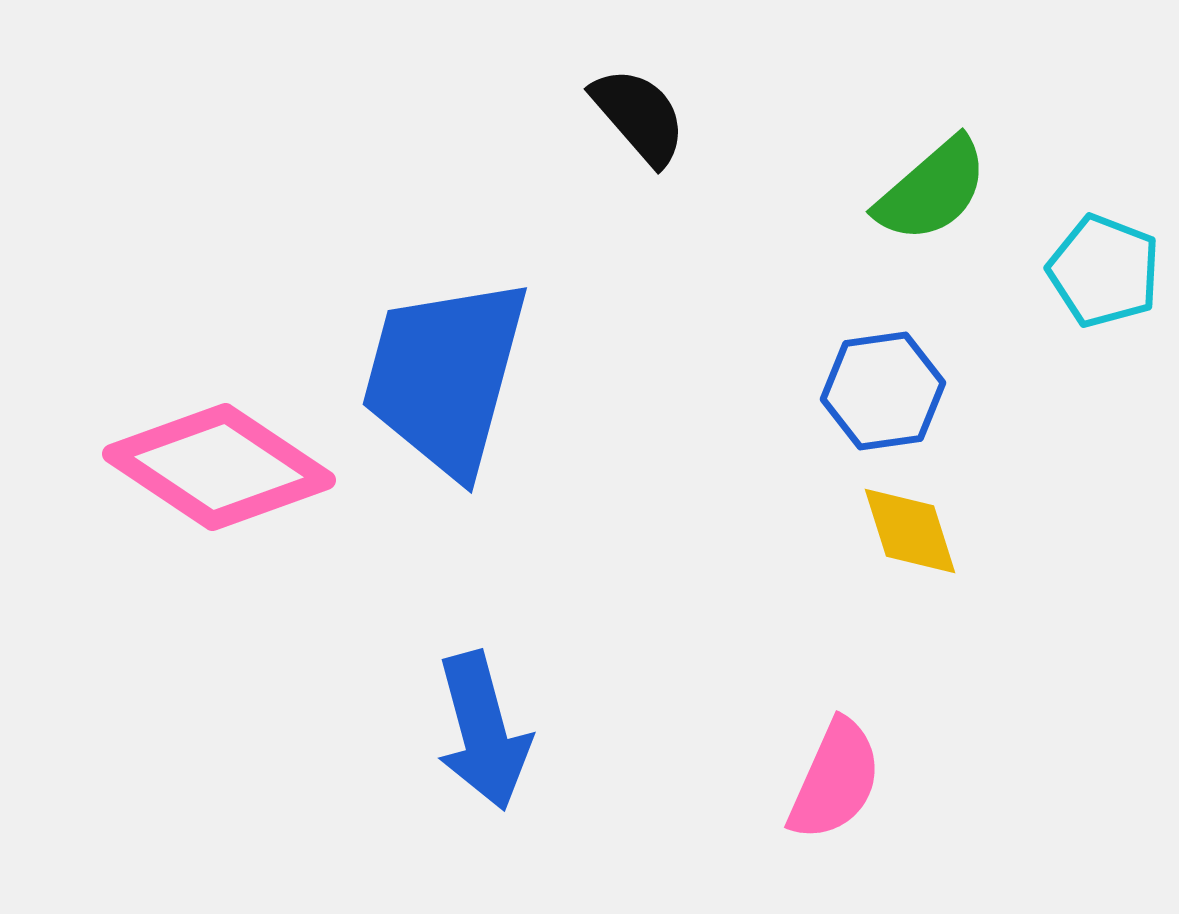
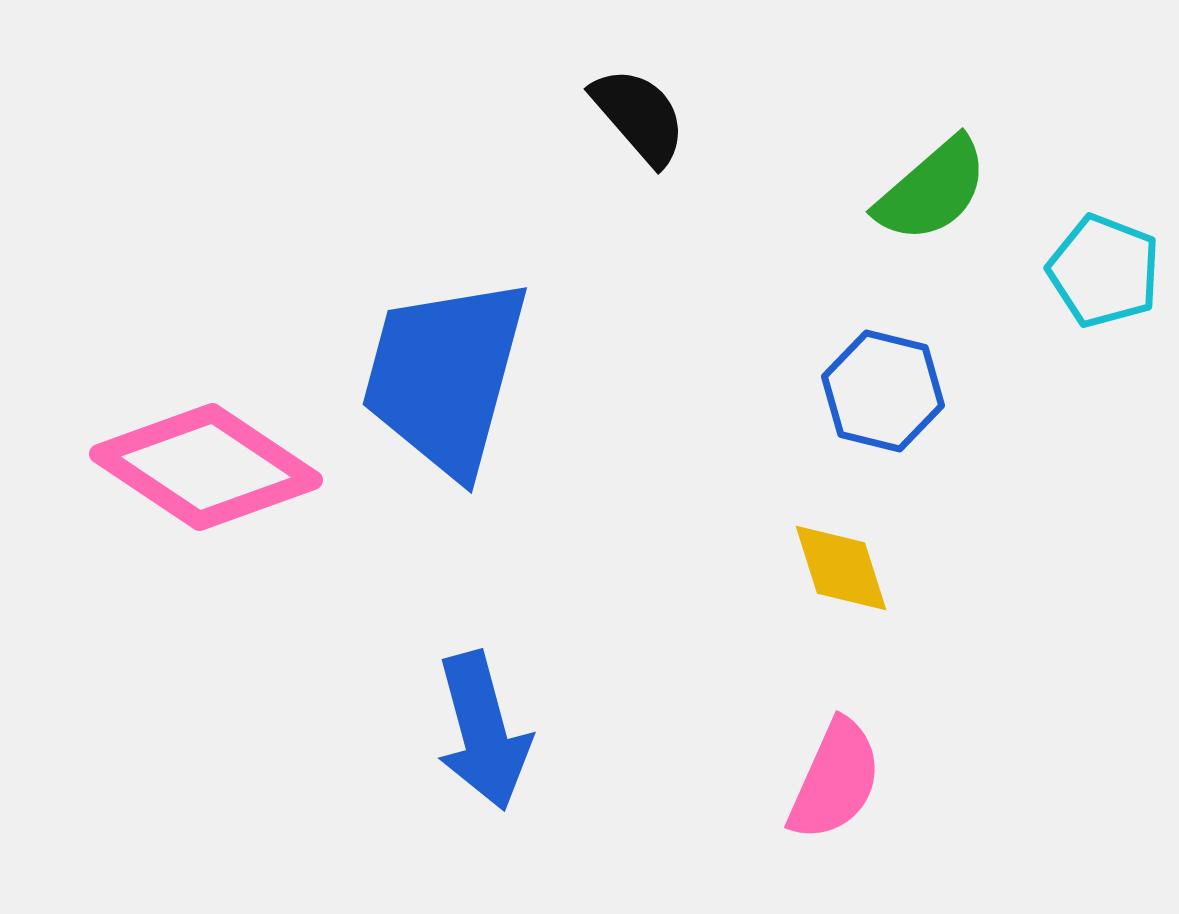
blue hexagon: rotated 22 degrees clockwise
pink diamond: moved 13 px left
yellow diamond: moved 69 px left, 37 px down
